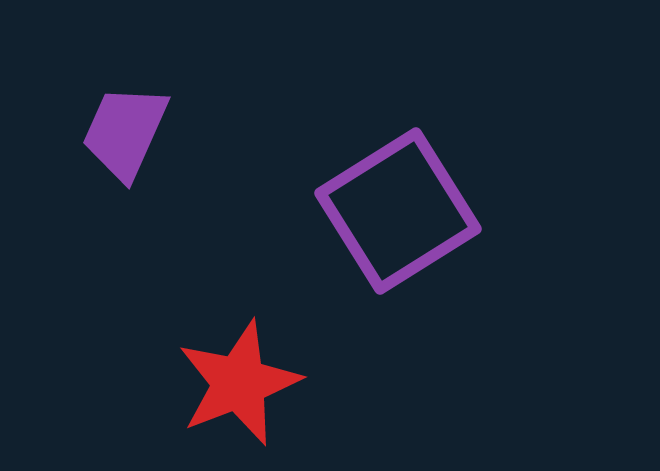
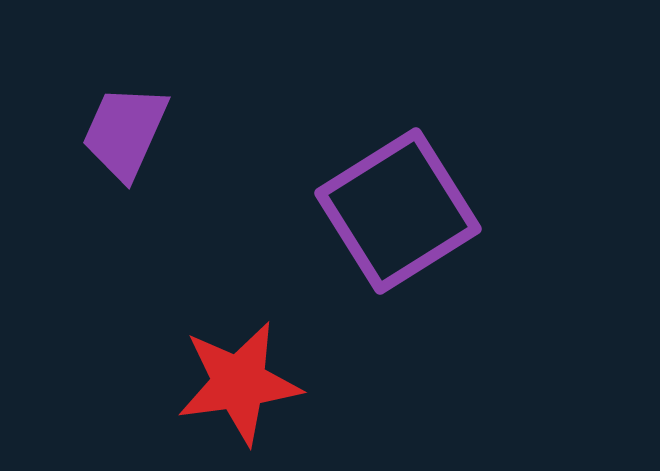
red star: rotated 13 degrees clockwise
